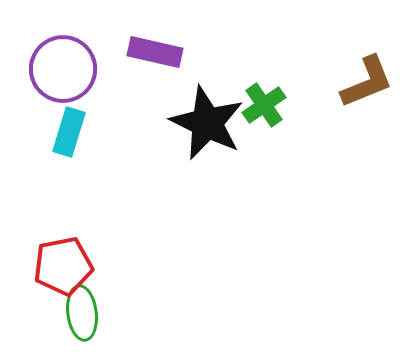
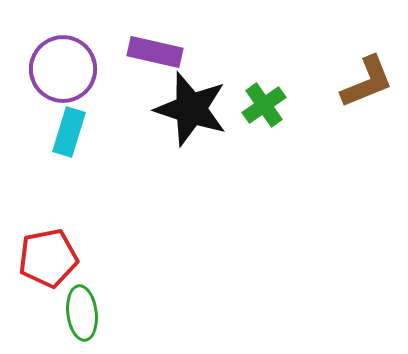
black star: moved 16 px left, 14 px up; rotated 8 degrees counterclockwise
red pentagon: moved 15 px left, 8 px up
